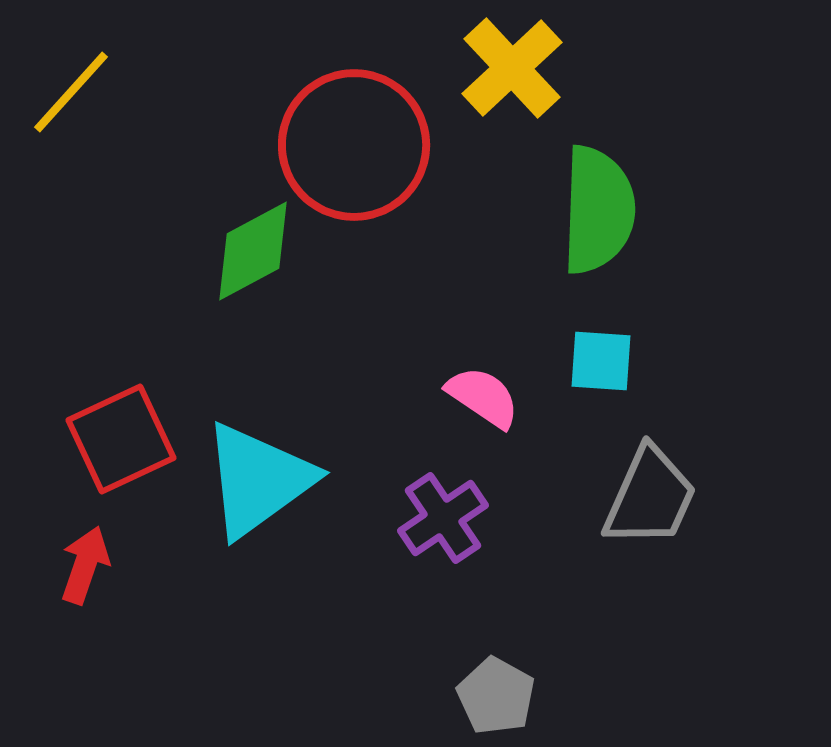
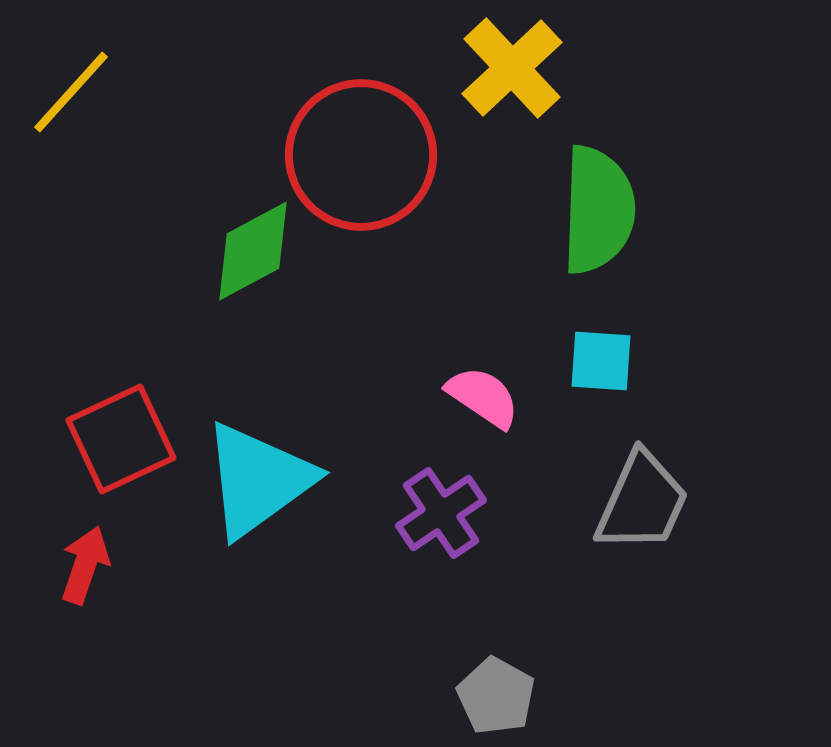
red circle: moved 7 px right, 10 px down
gray trapezoid: moved 8 px left, 5 px down
purple cross: moved 2 px left, 5 px up
